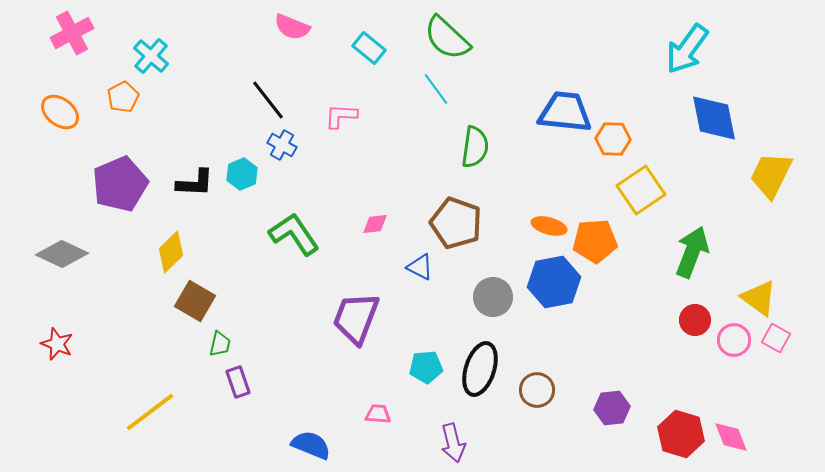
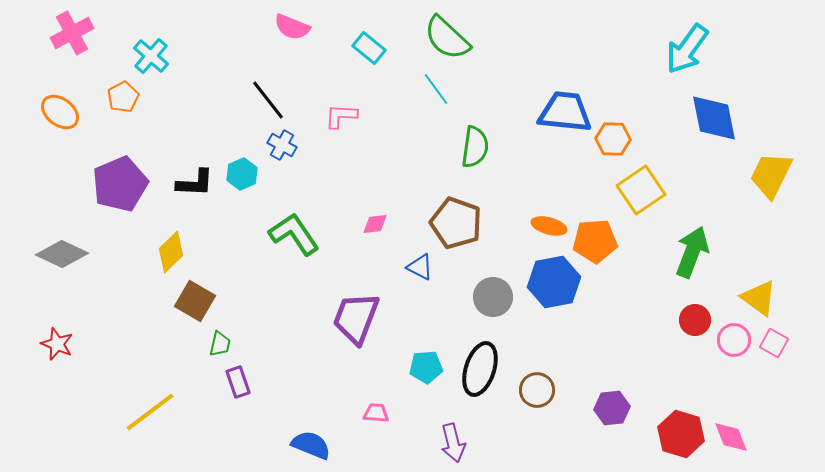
pink square at (776, 338): moved 2 px left, 5 px down
pink trapezoid at (378, 414): moved 2 px left, 1 px up
